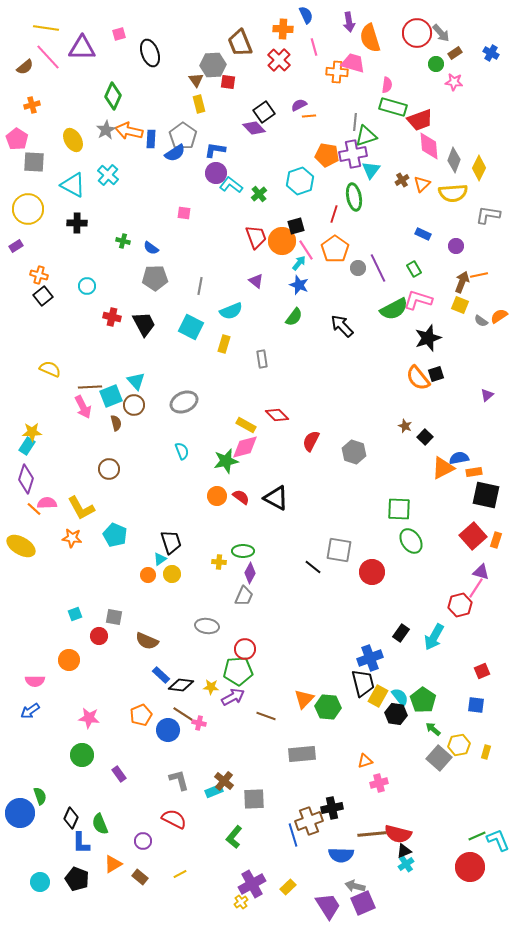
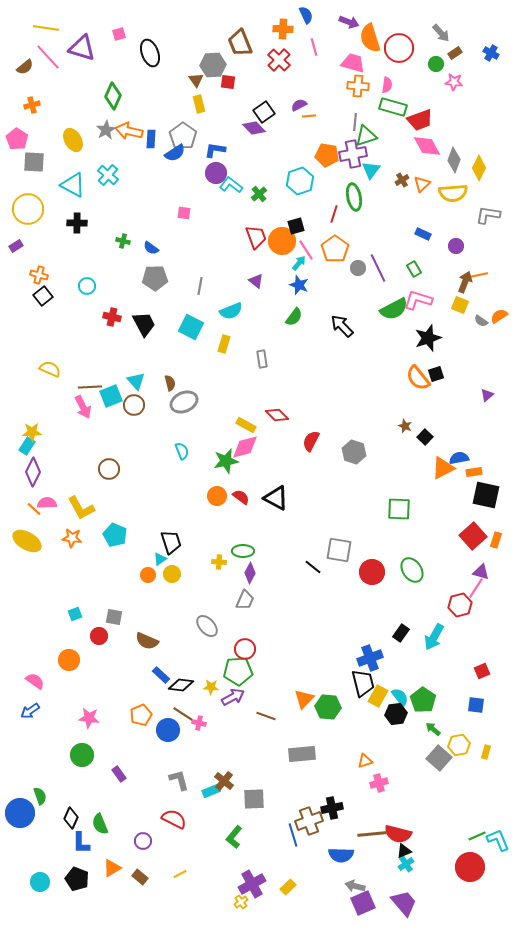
purple arrow at (349, 22): rotated 60 degrees counterclockwise
red circle at (417, 33): moved 18 px left, 15 px down
purple triangle at (82, 48): rotated 16 degrees clockwise
orange cross at (337, 72): moved 21 px right, 14 px down
pink diamond at (429, 146): moved 2 px left; rotated 24 degrees counterclockwise
brown arrow at (462, 282): moved 3 px right
brown semicircle at (116, 423): moved 54 px right, 40 px up
purple diamond at (26, 479): moved 7 px right, 7 px up; rotated 8 degrees clockwise
green ellipse at (411, 541): moved 1 px right, 29 px down
yellow ellipse at (21, 546): moved 6 px right, 5 px up
gray trapezoid at (244, 596): moved 1 px right, 4 px down
gray ellipse at (207, 626): rotated 40 degrees clockwise
pink semicircle at (35, 681): rotated 144 degrees counterclockwise
black hexagon at (396, 714): rotated 15 degrees counterclockwise
cyan rectangle at (214, 791): moved 3 px left
orange triangle at (113, 864): moved 1 px left, 4 px down
purple trapezoid at (328, 906): moved 76 px right, 3 px up; rotated 8 degrees counterclockwise
